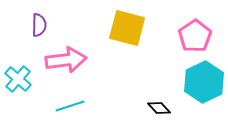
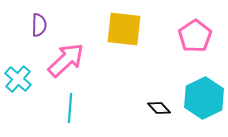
yellow square: moved 3 px left, 1 px down; rotated 9 degrees counterclockwise
pink arrow: rotated 36 degrees counterclockwise
cyan hexagon: moved 16 px down
cyan line: moved 2 px down; rotated 68 degrees counterclockwise
